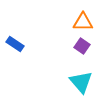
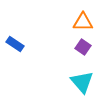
purple square: moved 1 px right, 1 px down
cyan triangle: moved 1 px right
